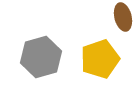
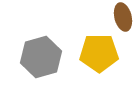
yellow pentagon: moved 1 px left, 6 px up; rotated 18 degrees clockwise
